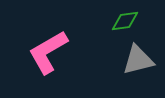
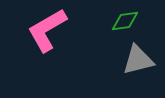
pink L-shape: moved 1 px left, 22 px up
